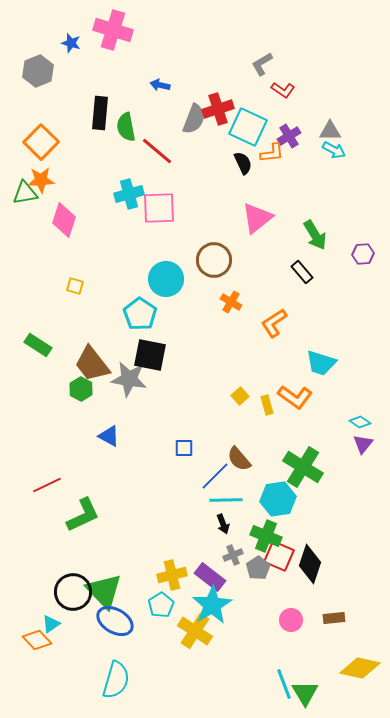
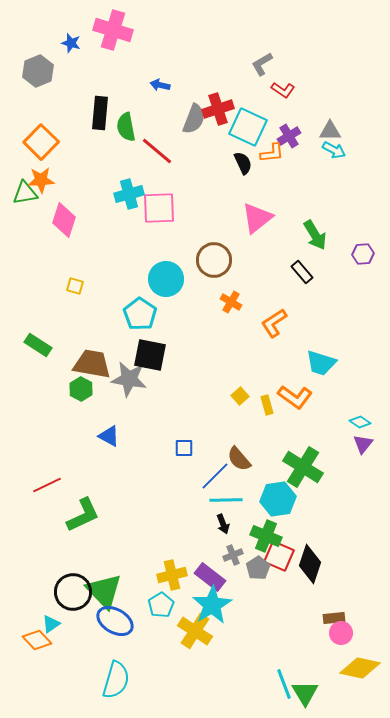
brown trapezoid at (92, 364): rotated 138 degrees clockwise
pink circle at (291, 620): moved 50 px right, 13 px down
